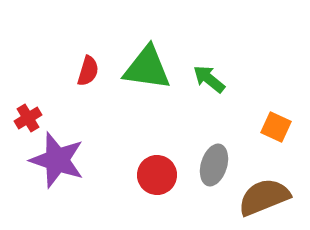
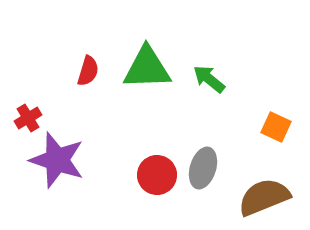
green triangle: rotated 10 degrees counterclockwise
gray ellipse: moved 11 px left, 3 px down
